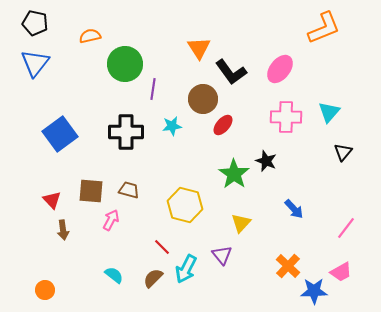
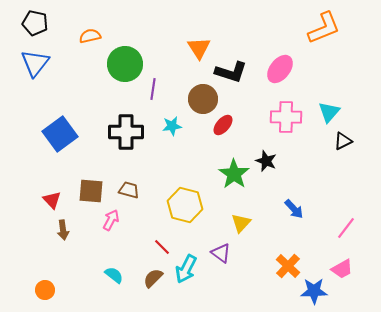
black L-shape: rotated 36 degrees counterclockwise
black triangle: moved 11 px up; rotated 24 degrees clockwise
purple triangle: moved 1 px left, 2 px up; rotated 15 degrees counterclockwise
pink trapezoid: moved 1 px right, 3 px up
